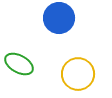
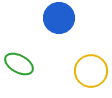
yellow circle: moved 13 px right, 3 px up
